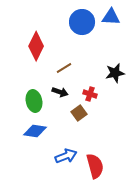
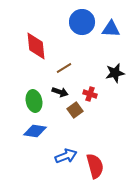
blue triangle: moved 12 px down
red diamond: rotated 32 degrees counterclockwise
brown square: moved 4 px left, 3 px up
